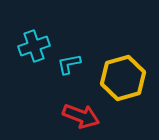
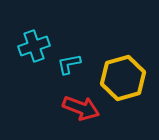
red arrow: moved 8 px up
